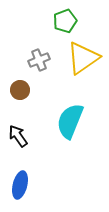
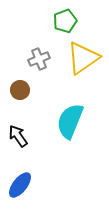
gray cross: moved 1 px up
blue ellipse: rotated 24 degrees clockwise
